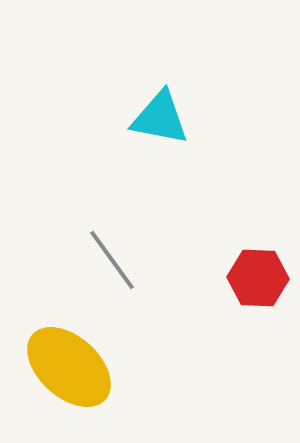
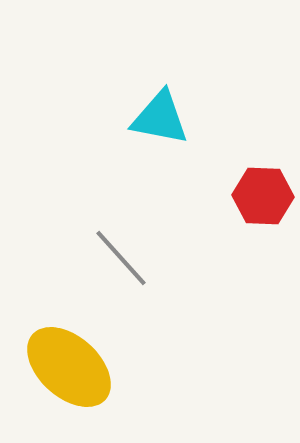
gray line: moved 9 px right, 2 px up; rotated 6 degrees counterclockwise
red hexagon: moved 5 px right, 82 px up
